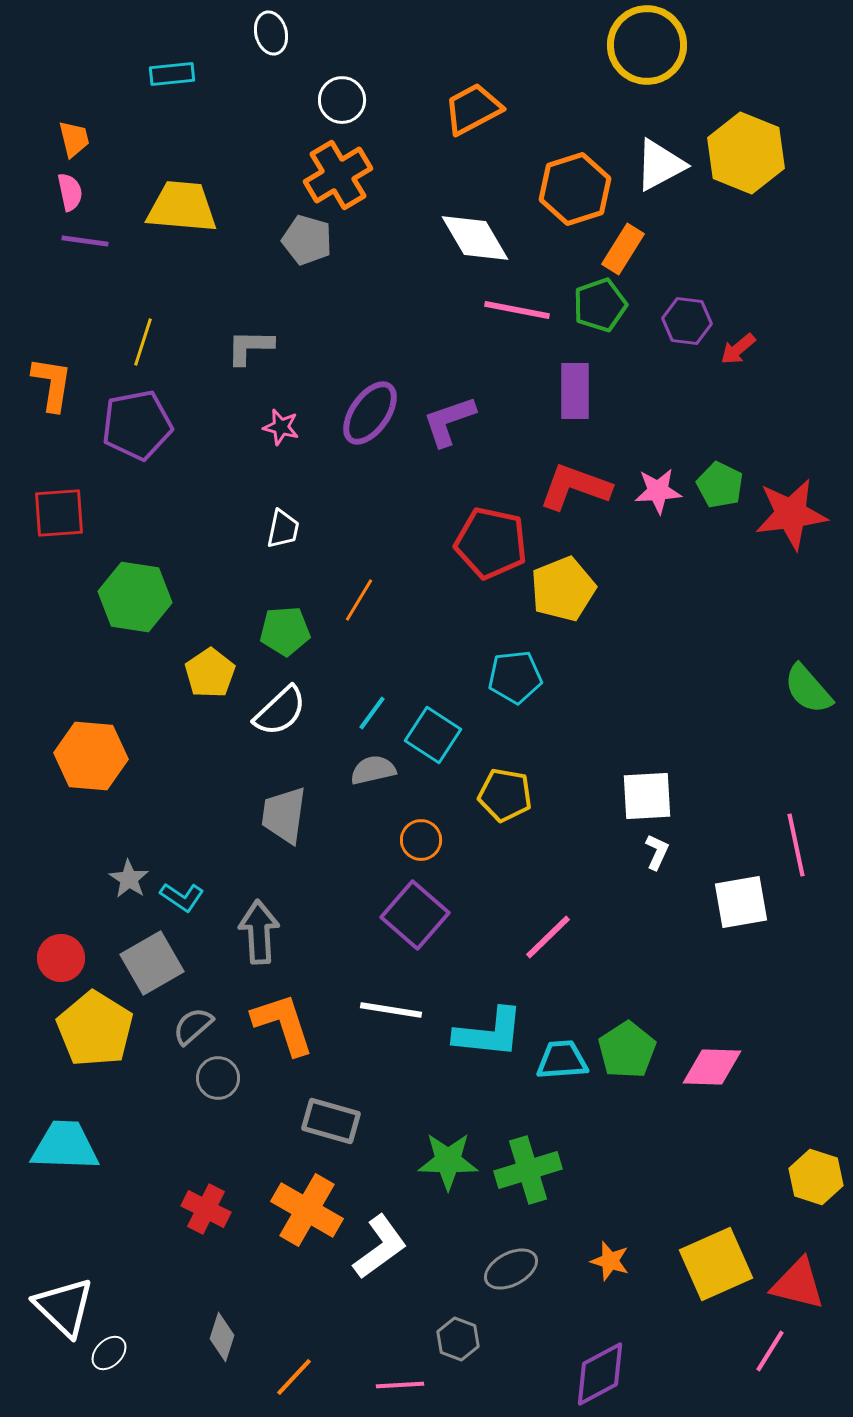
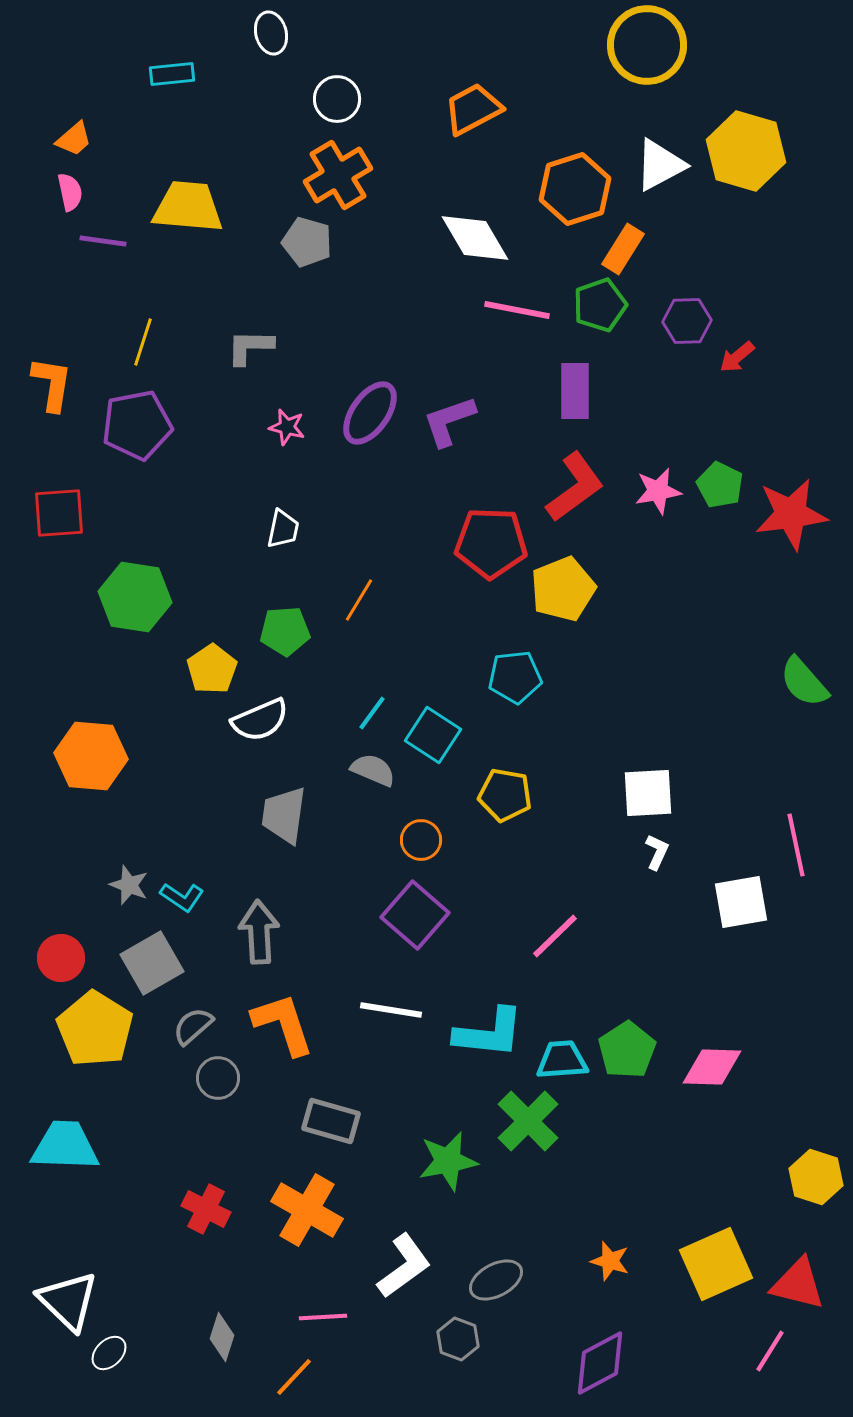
white circle at (342, 100): moved 5 px left, 1 px up
orange trapezoid at (74, 139): rotated 63 degrees clockwise
yellow hexagon at (746, 153): moved 2 px up; rotated 6 degrees counterclockwise
yellow trapezoid at (182, 207): moved 6 px right
gray pentagon at (307, 240): moved 2 px down
purple line at (85, 241): moved 18 px right
purple hexagon at (687, 321): rotated 9 degrees counterclockwise
red arrow at (738, 349): moved 1 px left, 8 px down
pink star at (281, 427): moved 6 px right
red L-shape at (575, 487): rotated 124 degrees clockwise
pink star at (658, 491): rotated 6 degrees counterclockwise
red pentagon at (491, 543): rotated 10 degrees counterclockwise
yellow pentagon at (210, 673): moved 2 px right, 4 px up
green semicircle at (808, 689): moved 4 px left, 7 px up
white semicircle at (280, 711): moved 20 px left, 9 px down; rotated 20 degrees clockwise
gray semicircle at (373, 770): rotated 36 degrees clockwise
white square at (647, 796): moved 1 px right, 3 px up
gray star at (129, 879): moved 6 px down; rotated 12 degrees counterclockwise
pink line at (548, 937): moved 7 px right, 1 px up
green star at (448, 1161): rotated 12 degrees counterclockwise
green cross at (528, 1170): moved 49 px up; rotated 28 degrees counterclockwise
white L-shape at (380, 1247): moved 24 px right, 19 px down
gray ellipse at (511, 1269): moved 15 px left, 11 px down
white triangle at (64, 1307): moved 4 px right, 6 px up
purple diamond at (600, 1374): moved 11 px up
pink line at (400, 1385): moved 77 px left, 68 px up
